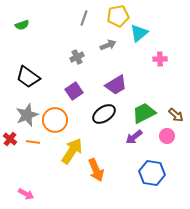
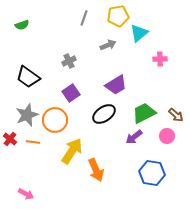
gray cross: moved 8 px left, 4 px down
purple square: moved 3 px left, 2 px down
